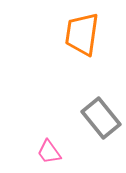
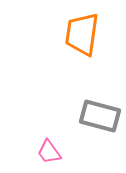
gray rectangle: moved 1 px left, 2 px up; rotated 36 degrees counterclockwise
